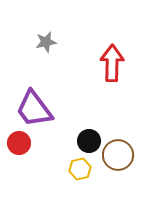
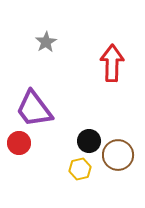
gray star: rotated 20 degrees counterclockwise
